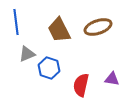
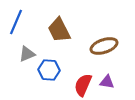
blue line: rotated 30 degrees clockwise
brown ellipse: moved 6 px right, 19 px down
blue hexagon: moved 2 px down; rotated 15 degrees counterclockwise
purple triangle: moved 5 px left, 3 px down
red semicircle: moved 2 px right; rotated 10 degrees clockwise
